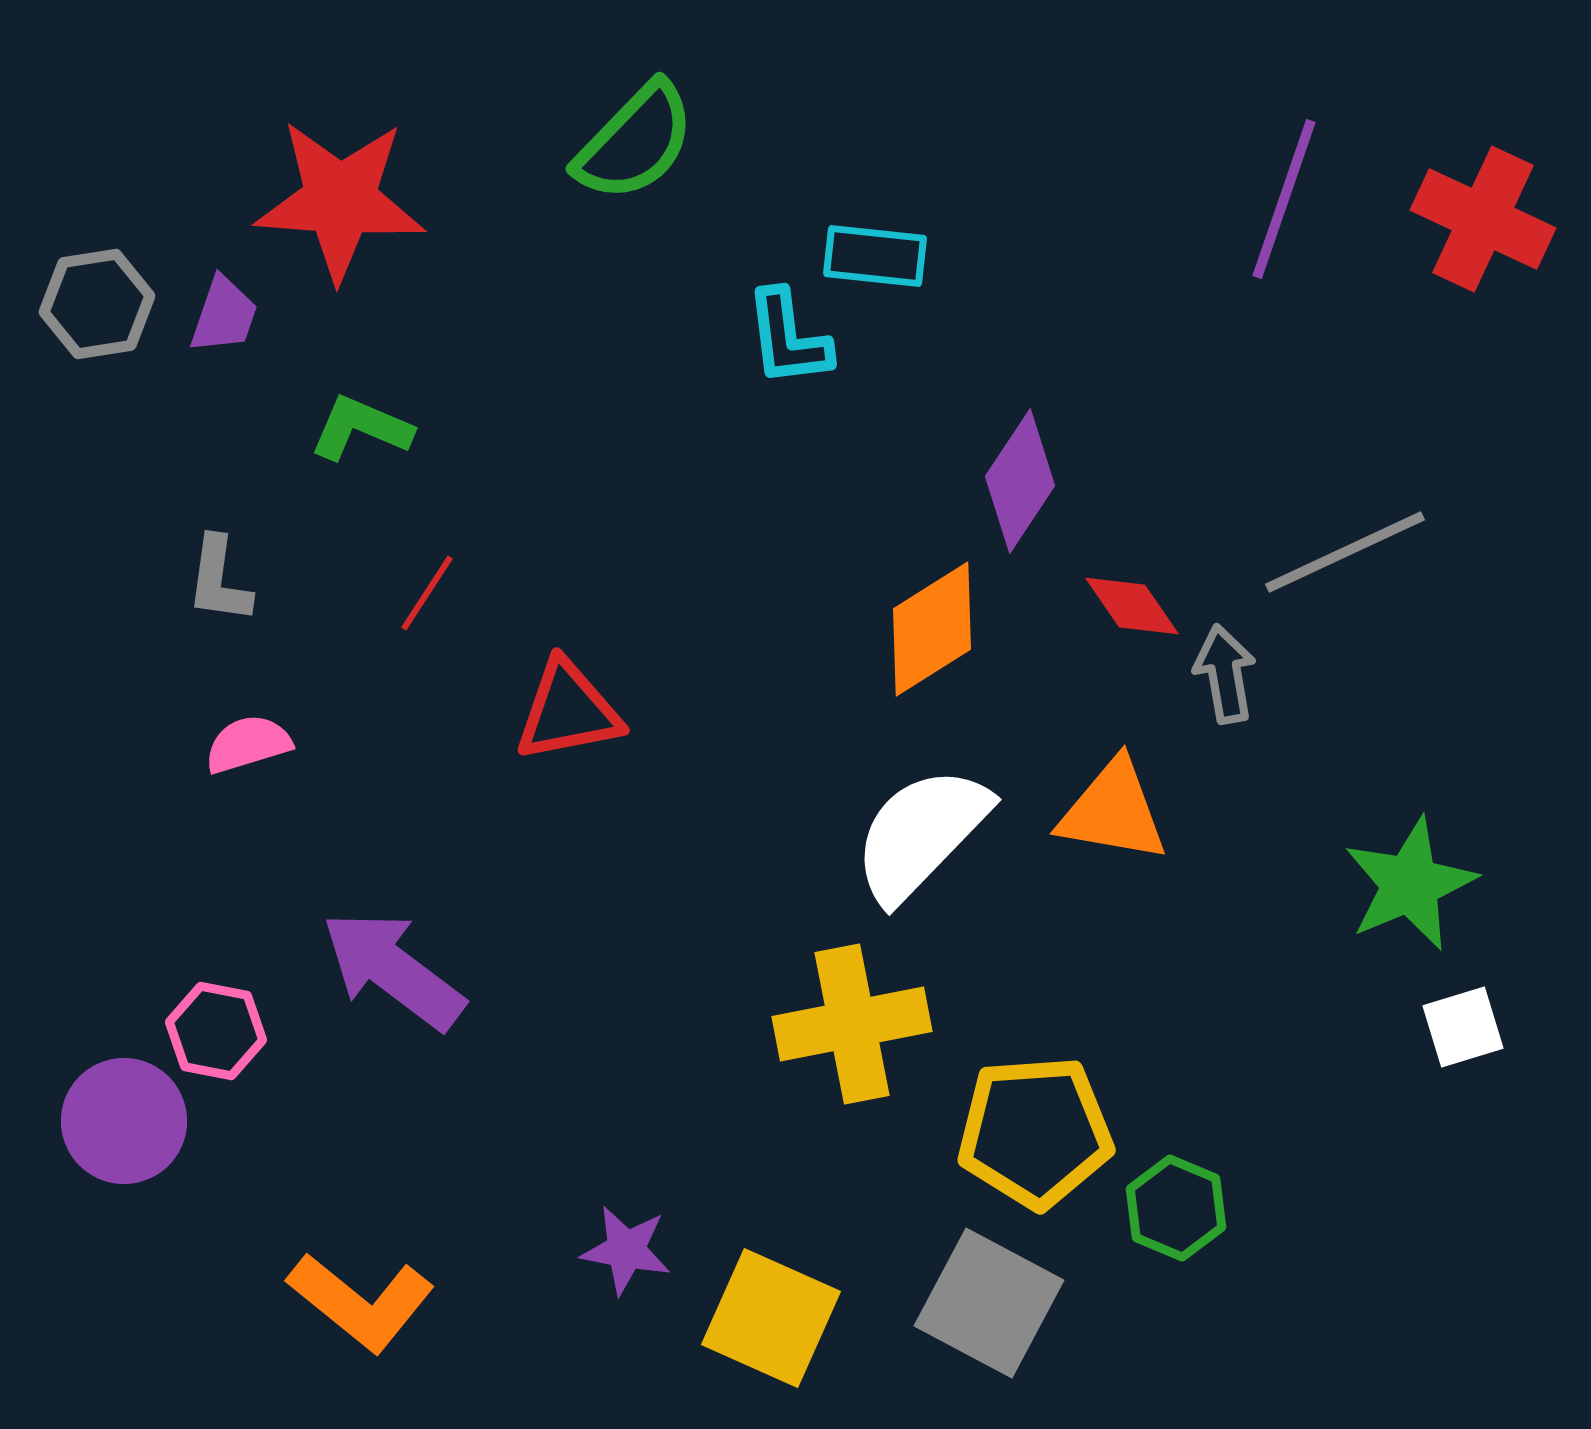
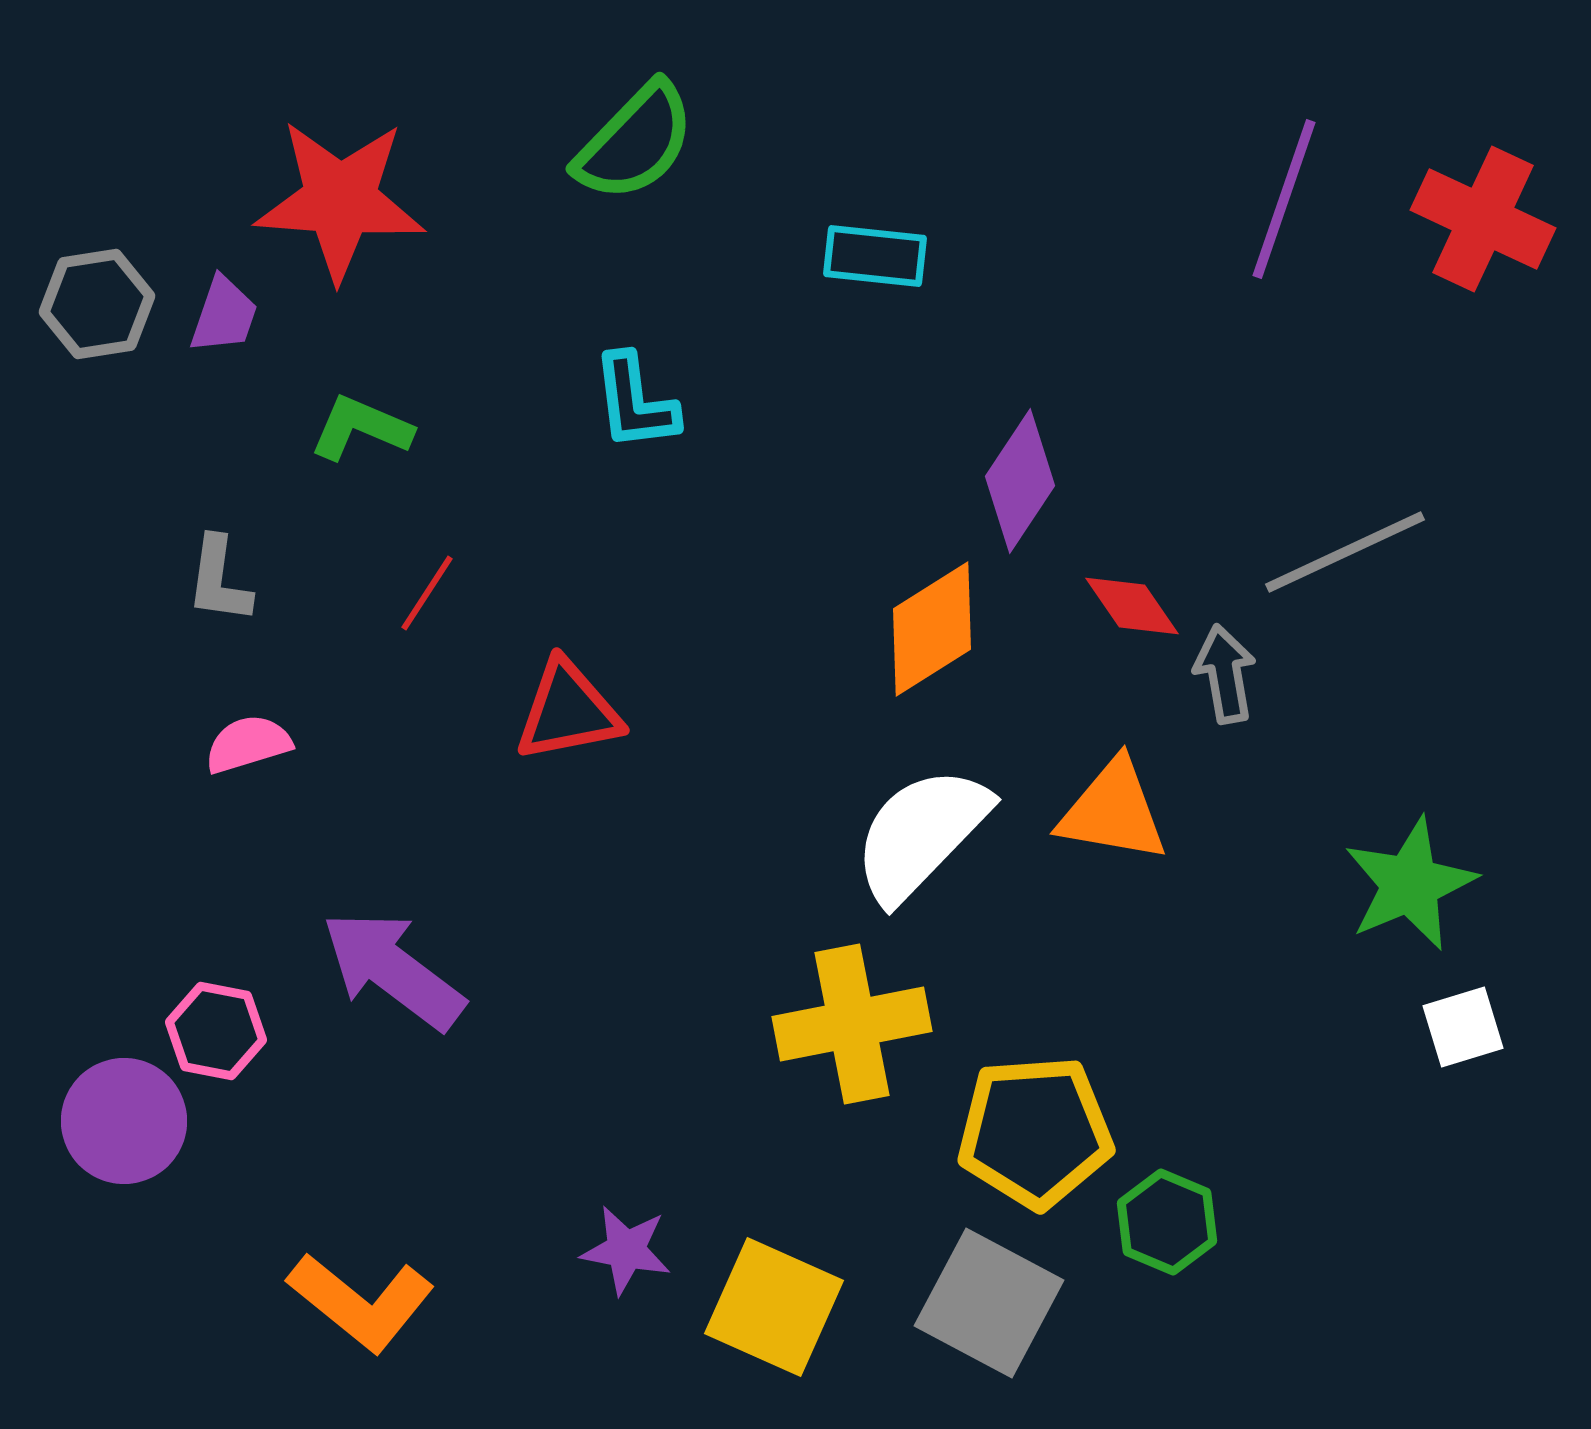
cyan L-shape: moved 153 px left, 64 px down
green hexagon: moved 9 px left, 14 px down
yellow square: moved 3 px right, 11 px up
